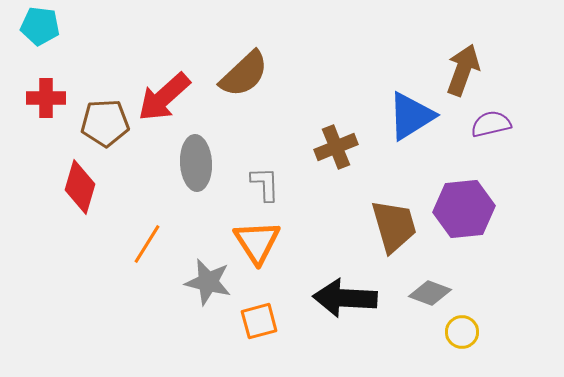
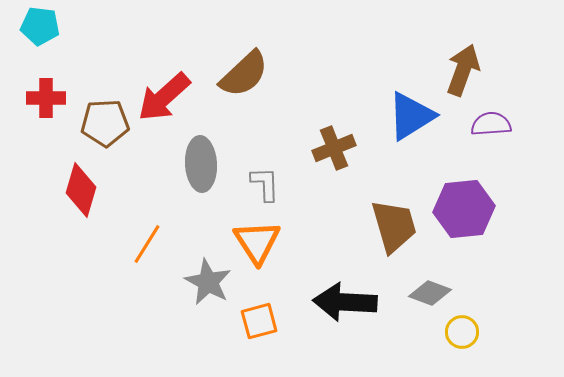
purple semicircle: rotated 9 degrees clockwise
brown cross: moved 2 px left, 1 px down
gray ellipse: moved 5 px right, 1 px down
red diamond: moved 1 px right, 3 px down
gray star: rotated 15 degrees clockwise
black arrow: moved 4 px down
